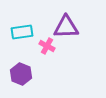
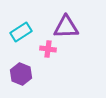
cyan rectangle: moved 1 px left; rotated 25 degrees counterclockwise
pink cross: moved 1 px right, 3 px down; rotated 21 degrees counterclockwise
